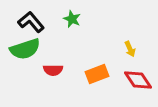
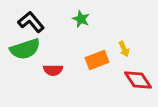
green star: moved 9 px right
yellow arrow: moved 6 px left
orange rectangle: moved 14 px up
